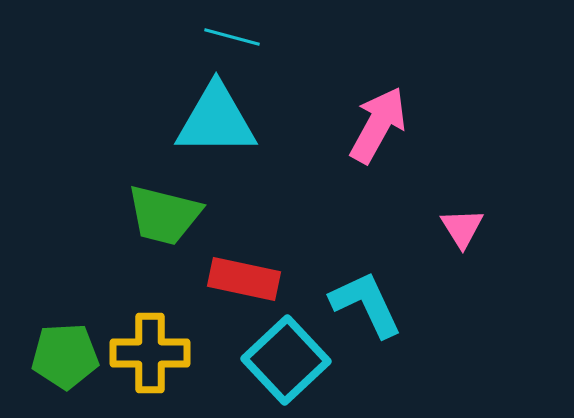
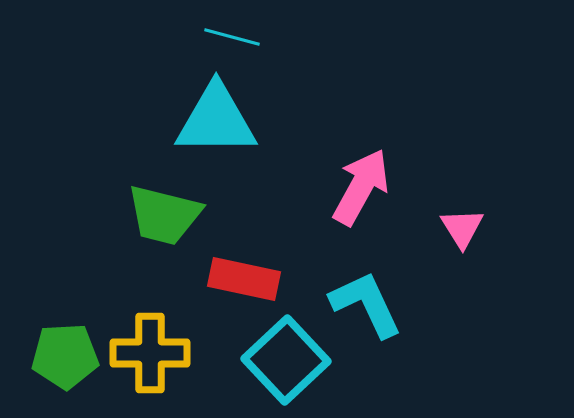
pink arrow: moved 17 px left, 62 px down
